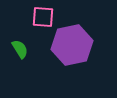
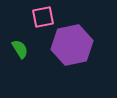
pink square: rotated 15 degrees counterclockwise
